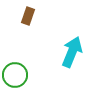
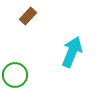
brown rectangle: rotated 24 degrees clockwise
